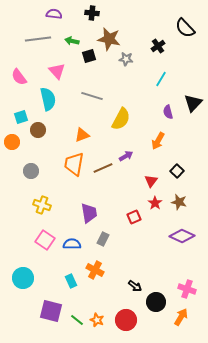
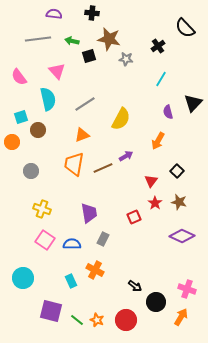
gray line at (92, 96): moved 7 px left, 8 px down; rotated 50 degrees counterclockwise
yellow cross at (42, 205): moved 4 px down
